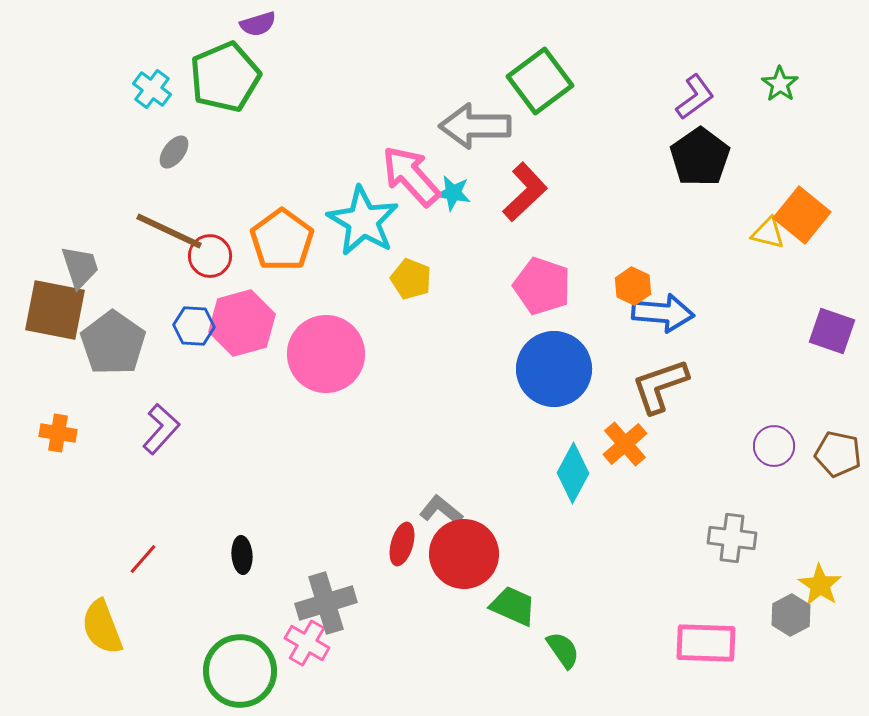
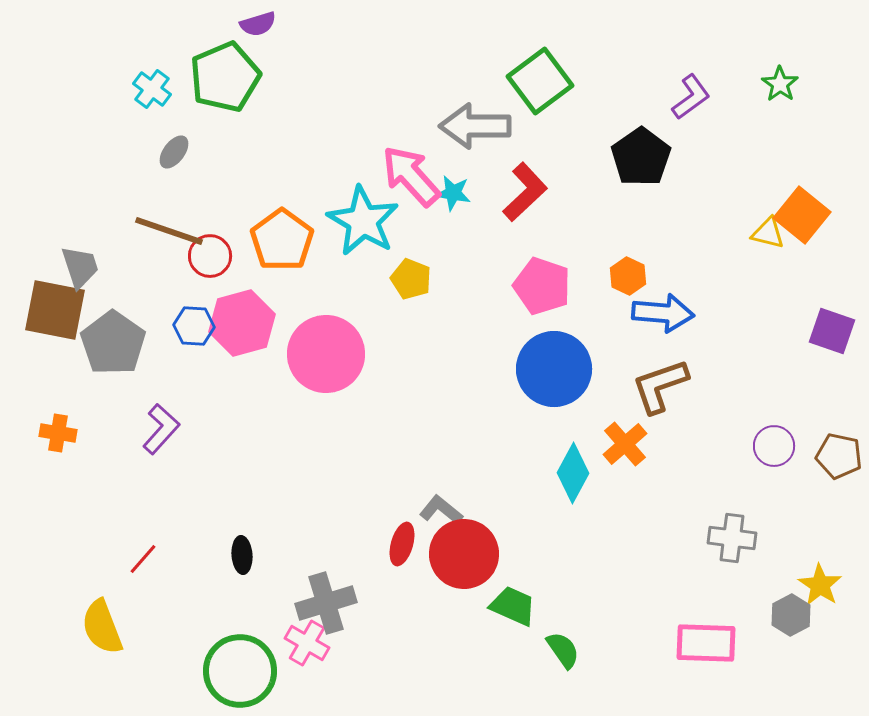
purple L-shape at (695, 97): moved 4 px left
black pentagon at (700, 157): moved 59 px left
brown line at (169, 231): rotated 6 degrees counterclockwise
orange hexagon at (633, 286): moved 5 px left, 10 px up
brown pentagon at (838, 454): moved 1 px right, 2 px down
